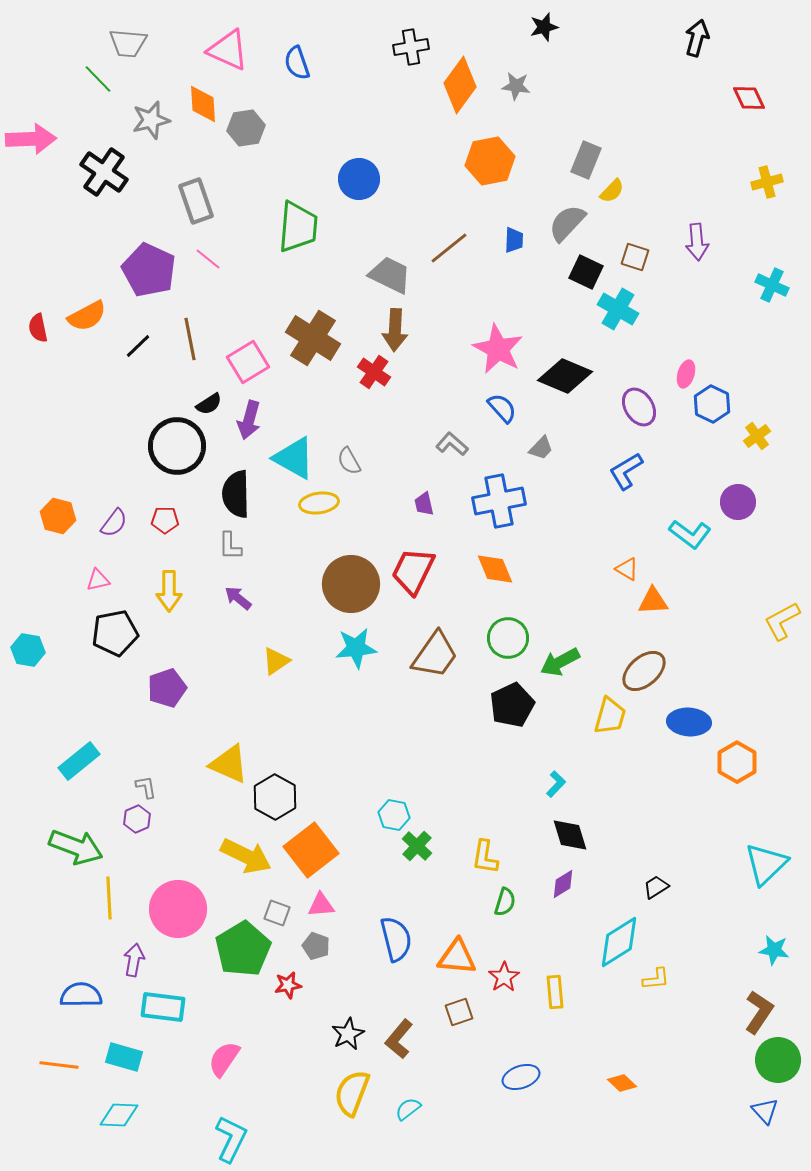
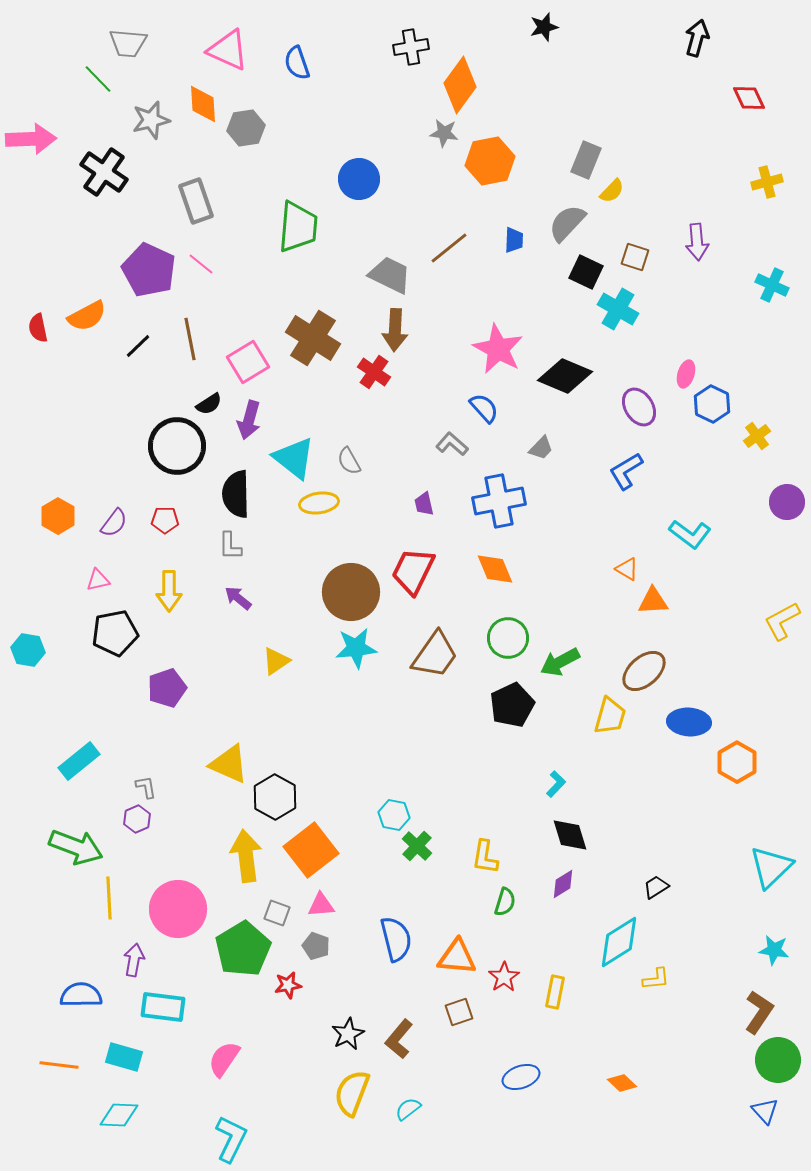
gray star at (516, 86): moved 72 px left, 47 px down
pink line at (208, 259): moved 7 px left, 5 px down
blue semicircle at (502, 408): moved 18 px left
cyan triangle at (294, 458): rotated 9 degrees clockwise
purple circle at (738, 502): moved 49 px right
orange hexagon at (58, 516): rotated 16 degrees clockwise
brown circle at (351, 584): moved 8 px down
yellow arrow at (246, 856): rotated 123 degrees counterclockwise
cyan triangle at (766, 864): moved 5 px right, 3 px down
yellow rectangle at (555, 992): rotated 16 degrees clockwise
